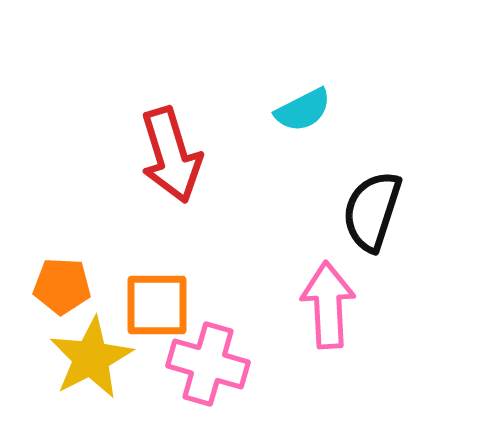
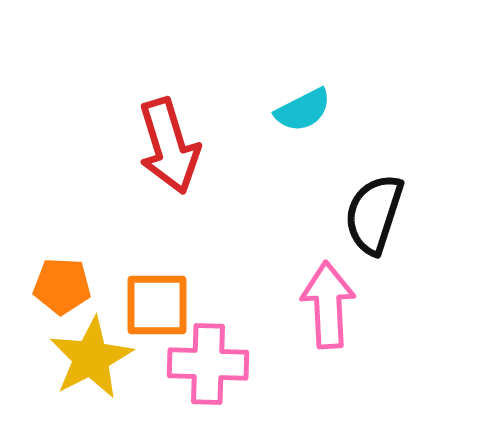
red arrow: moved 2 px left, 9 px up
black semicircle: moved 2 px right, 3 px down
pink cross: rotated 14 degrees counterclockwise
